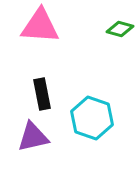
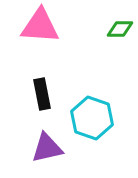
green diamond: rotated 16 degrees counterclockwise
purple triangle: moved 14 px right, 11 px down
